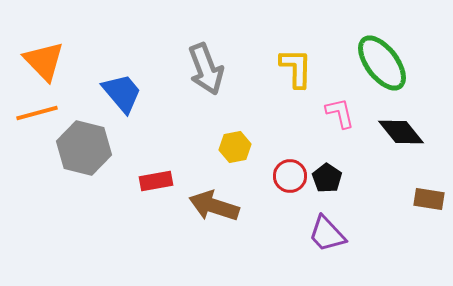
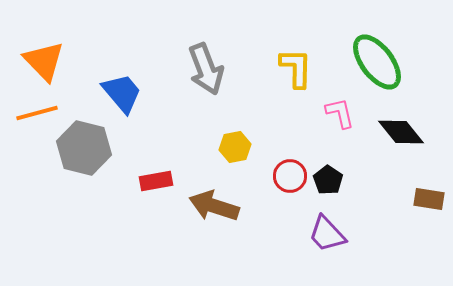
green ellipse: moved 5 px left, 1 px up
black pentagon: moved 1 px right, 2 px down
